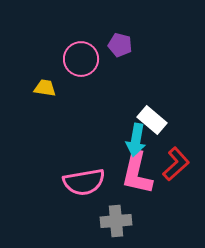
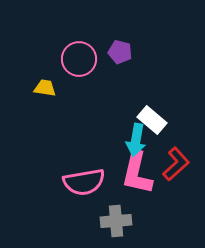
purple pentagon: moved 7 px down
pink circle: moved 2 px left
